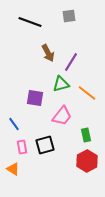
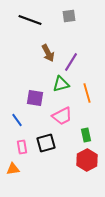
black line: moved 2 px up
orange line: rotated 36 degrees clockwise
pink trapezoid: rotated 25 degrees clockwise
blue line: moved 3 px right, 4 px up
black square: moved 1 px right, 2 px up
red hexagon: moved 1 px up
orange triangle: rotated 40 degrees counterclockwise
